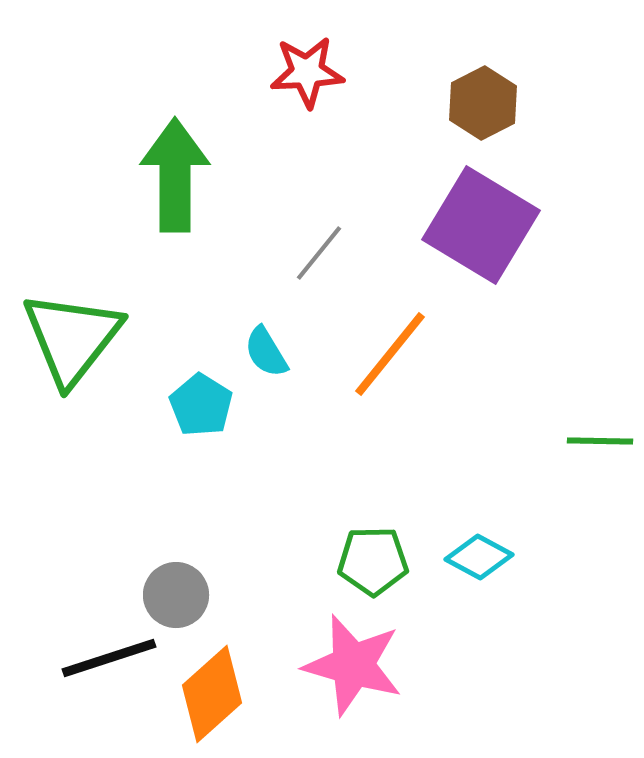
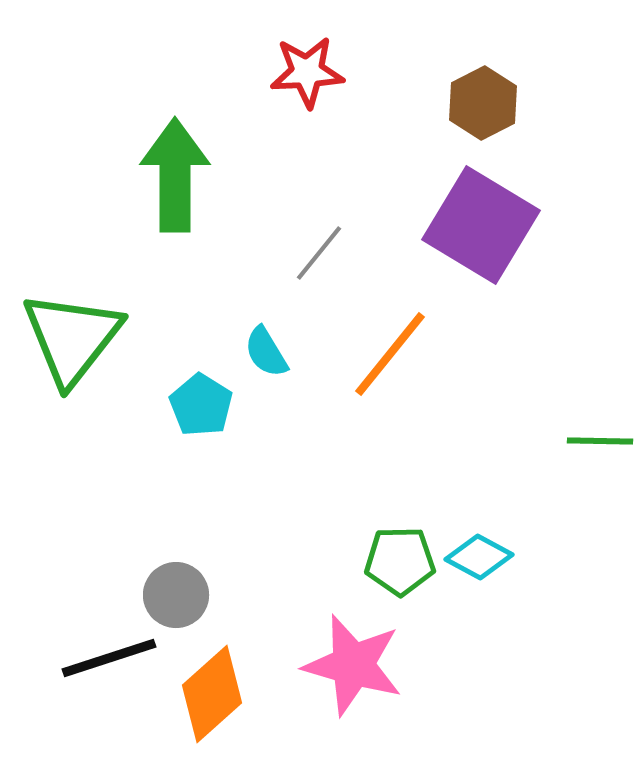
green pentagon: moved 27 px right
